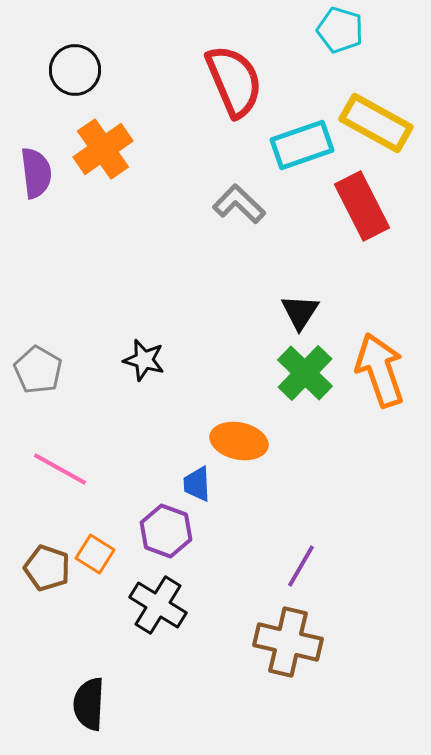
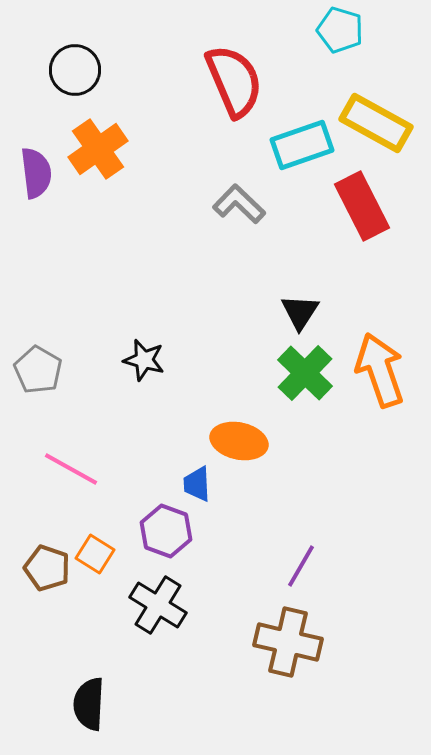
orange cross: moved 5 px left
pink line: moved 11 px right
